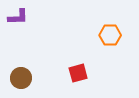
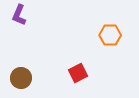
purple L-shape: moved 1 px right, 2 px up; rotated 115 degrees clockwise
red square: rotated 12 degrees counterclockwise
